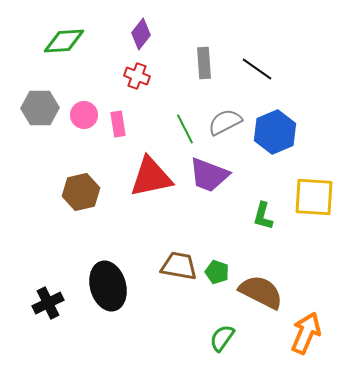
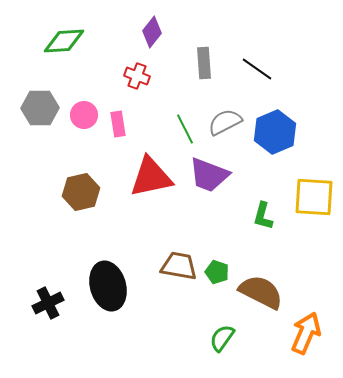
purple diamond: moved 11 px right, 2 px up
